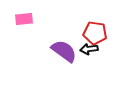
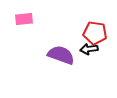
purple semicircle: moved 3 px left, 4 px down; rotated 16 degrees counterclockwise
